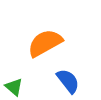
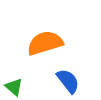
orange semicircle: rotated 12 degrees clockwise
